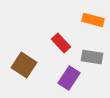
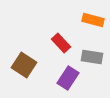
purple rectangle: moved 1 px left
